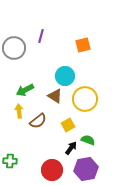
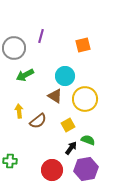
green arrow: moved 15 px up
